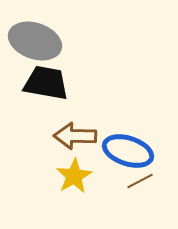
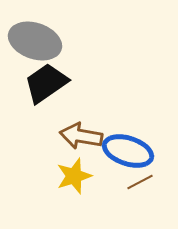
black trapezoid: rotated 45 degrees counterclockwise
brown arrow: moved 6 px right; rotated 9 degrees clockwise
yellow star: rotated 12 degrees clockwise
brown line: moved 1 px down
